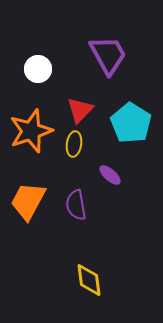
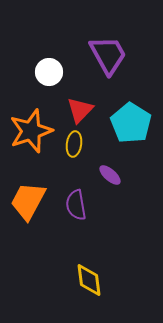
white circle: moved 11 px right, 3 px down
